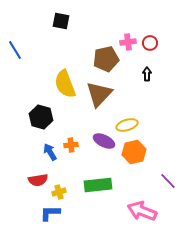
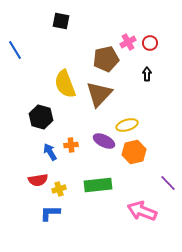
pink cross: rotated 21 degrees counterclockwise
purple line: moved 2 px down
yellow cross: moved 3 px up
